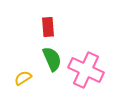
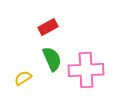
red rectangle: rotated 66 degrees clockwise
pink cross: rotated 28 degrees counterclockwise
